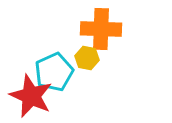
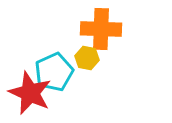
red star: moved 1 px left, 3 px up
